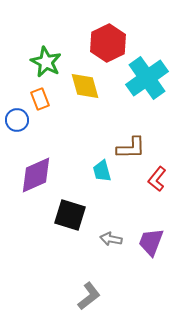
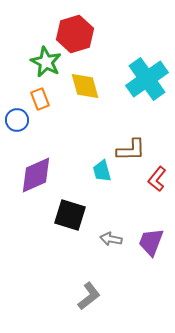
red hexagon: moved 33 px left, 9 px up; rotated 9 degrees clockwise
cyan cross: moved 1 px down
brown L-shape: moved 2 px down
